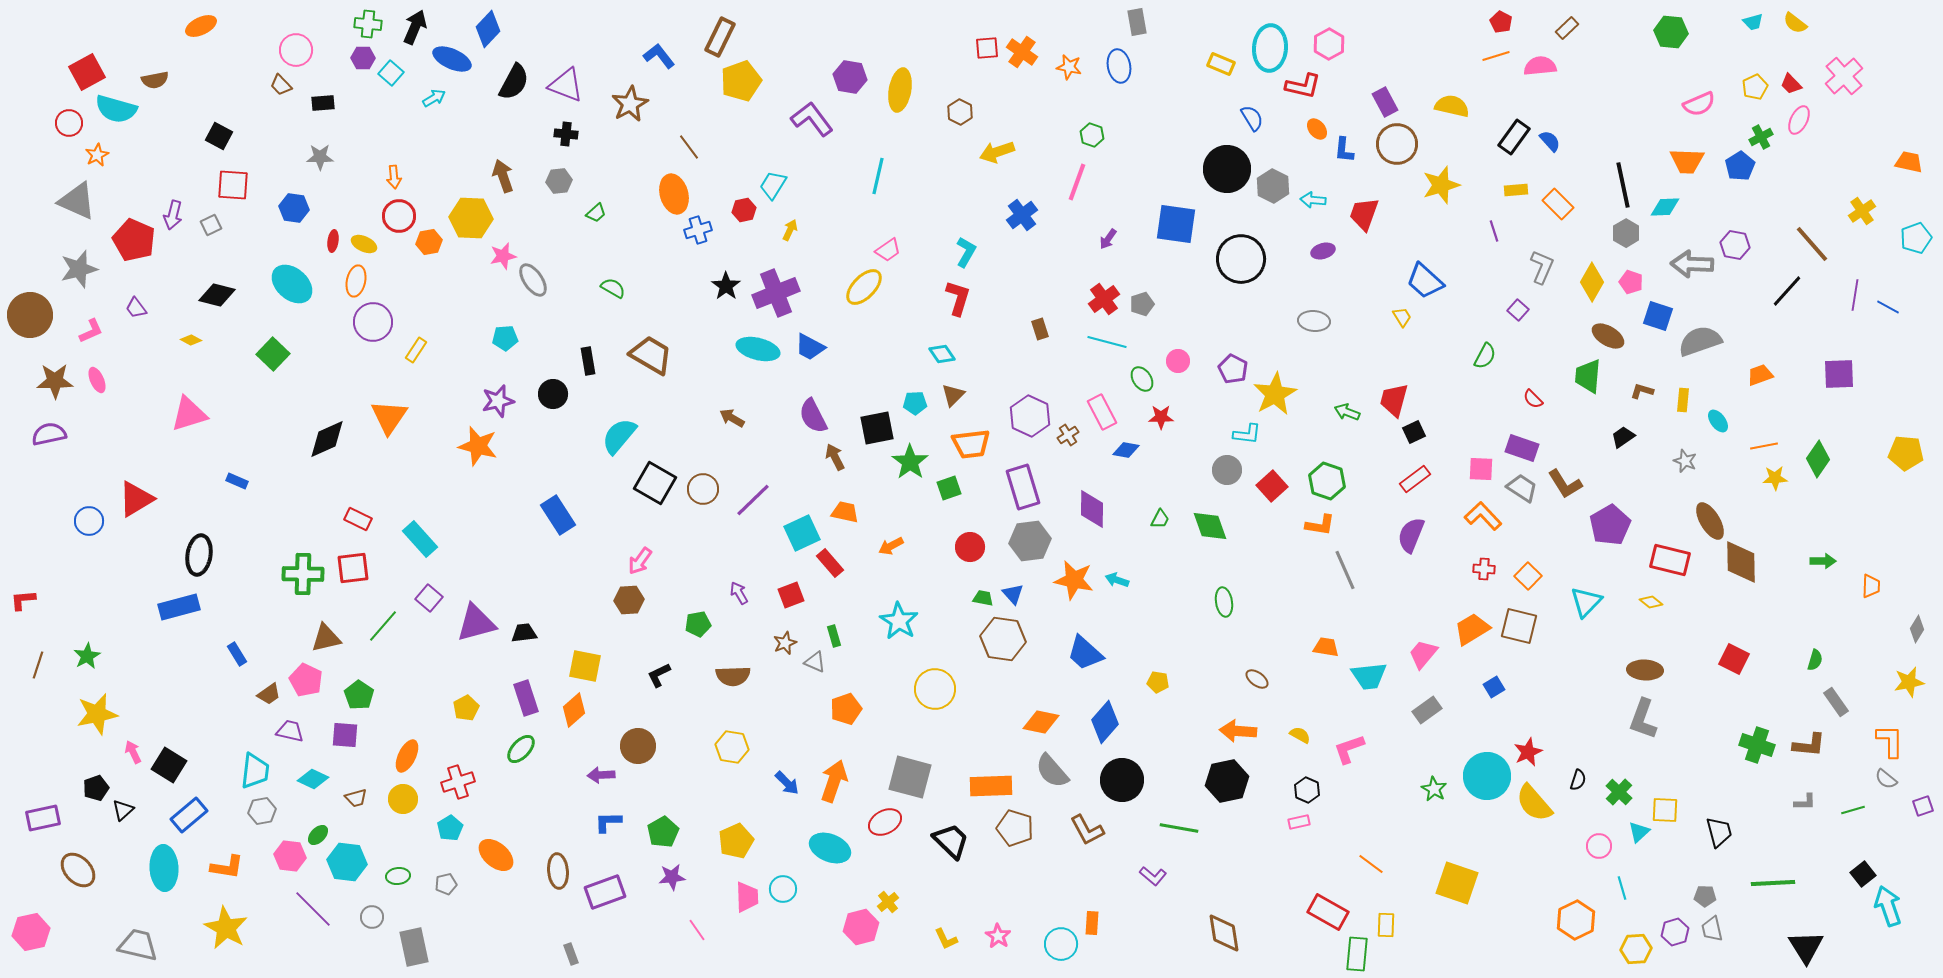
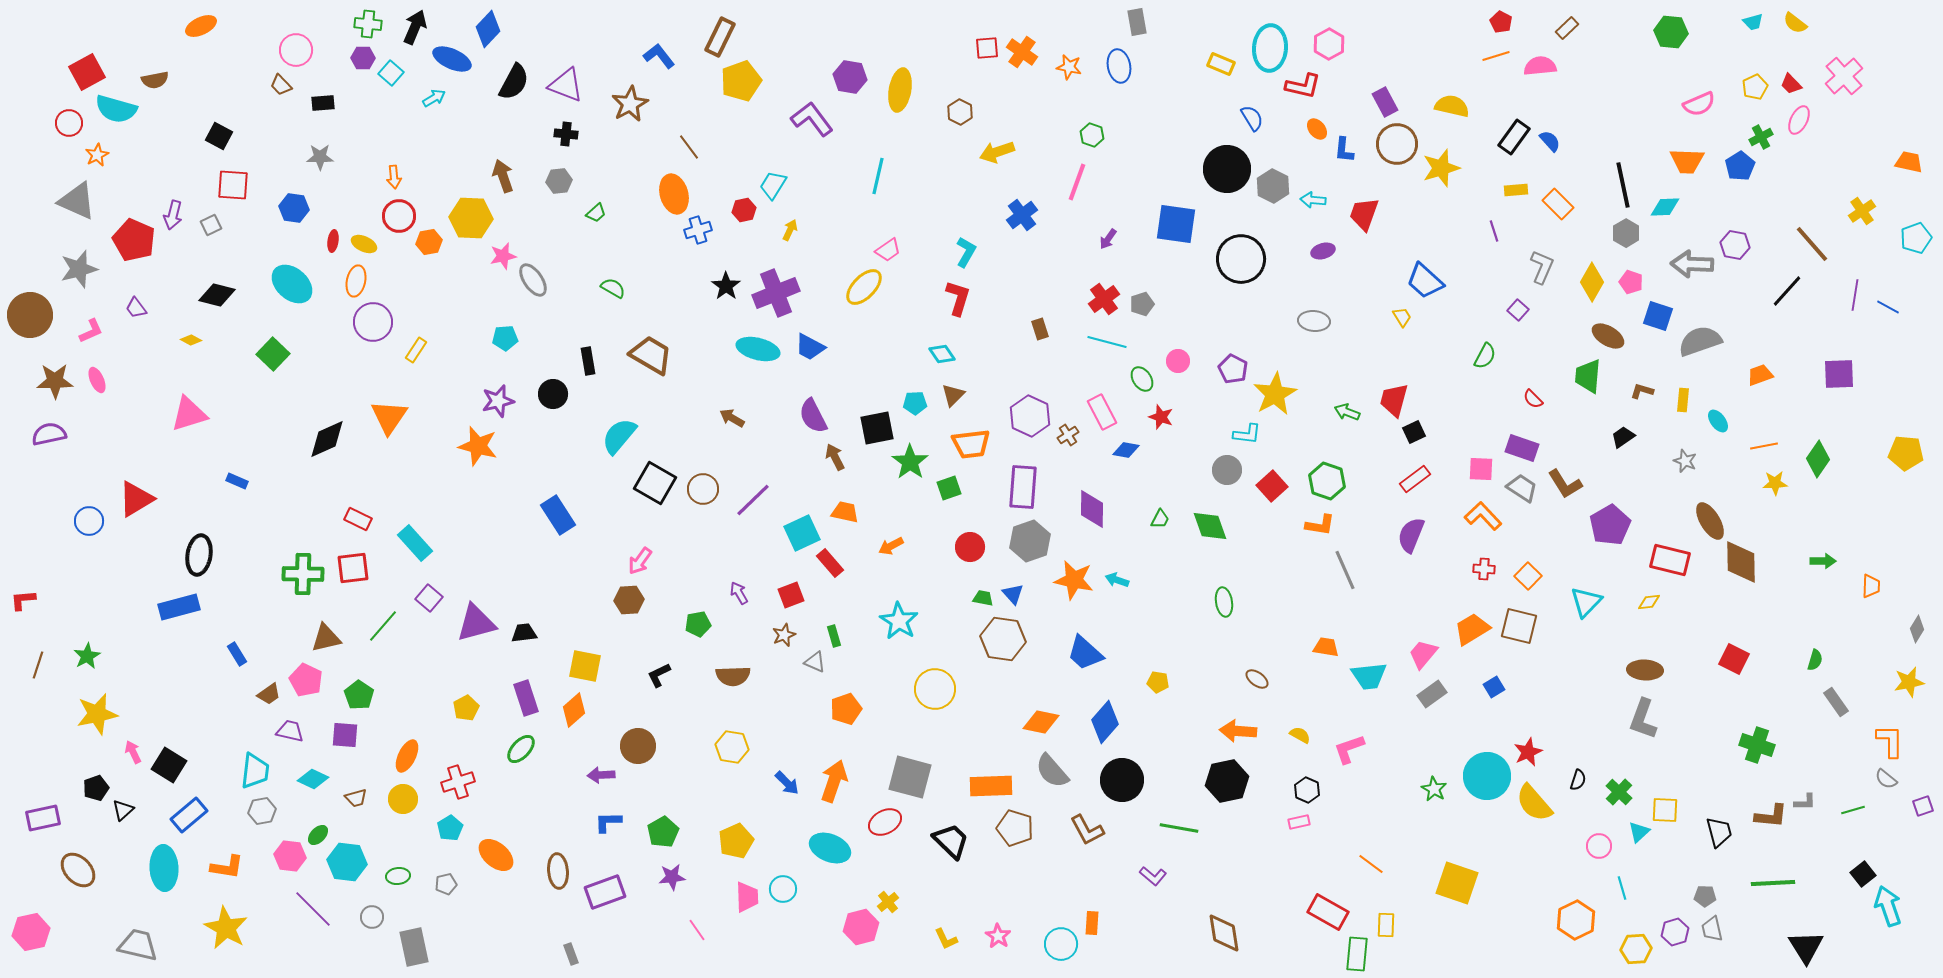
yellow star at (1441, 185): moved 17 px up
red star at (1161, 417): rotated 20 degrees clockwise
yellow star at (1775, 478): moved 5 px down
purple rectangle at (1023, 487): rotated 21 degrees clockwise
cyan rectangle at (420, 539): moved 5 px left, 4 px down
gray hexagon at (1030, 541): rotated 12 degrees counterclockwise
yellow diamond at (1651, 602): moved 2 px left; rotated 45 degrees counterclockwise
brown star at (785, 643): moved 1 px left, 8 px up
gray rectangle at (1427, 710): moved 5 px right, 16 px up
brown L-shape at (1809, 745): moved 38 px left, 71 px down
